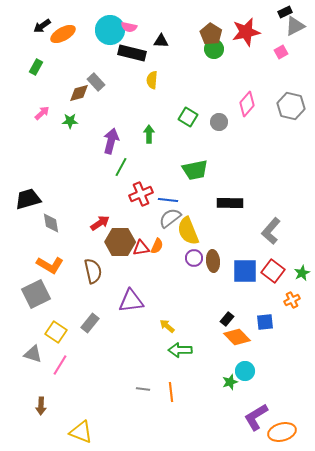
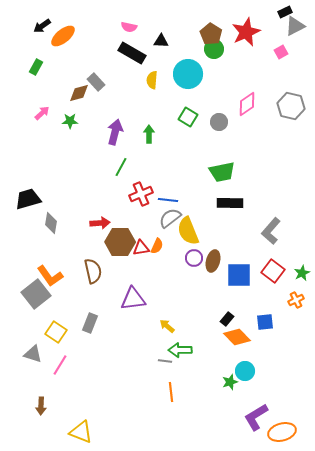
cyan circle at (110, 30): moved 78 px right, 44 px down
red star at (246, 32): rotated 12 degrees counterclockwise
orange ellipse at (63, 34): moved 2 px down; rotated 10 degrees counterclockwise
black rectangle at (132, 53): rotated 16 degrees clockwise
pink diamond at (247, 104): rotated 15 degrees clockwise
purple arrow at (111, 141): moved 4 px right, 9 px up
green trapezoid at (195, 170): moved 27 px right, 2 px down
gray diamond at (51, 223): rotated 20 degrees clockwise
red arrow at (100, 223): rotated 30 degrees clockwise
brown ellipse at (213, 261): rotated 20 degrees clockwise
orange L-shape at (50, 265): moved 11 px down; rotated 24 degrees clockwise
blue square at (245, 271): moved 6 px left, 4 px down
gray square at (36, 294): rotated 12 degrees counterclockwise
orange cross at (292, 300): moved 4 px right
purple triangle at (131, 301): moved 2 px right, 2 px up
gray rectangle at (90, 323): rotated 18 degrees counterclockwise
gray line at (143, 389): moved 22 px right, 28 px up
